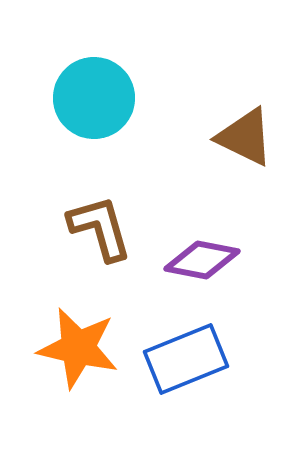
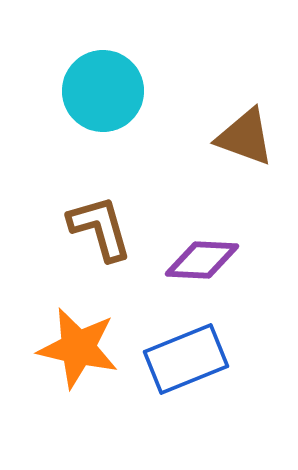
cyan circle: moved 9 px right, 7 px up
brown triangle: rotated 6 degrees counterclockwise
purple diamond: rotated 8 degrees counterclockwise
